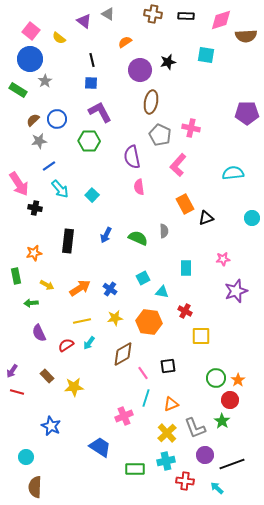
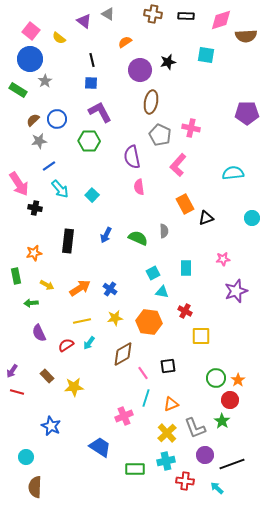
cyan square at (143, 278): moved 10 px right, 5 px up
